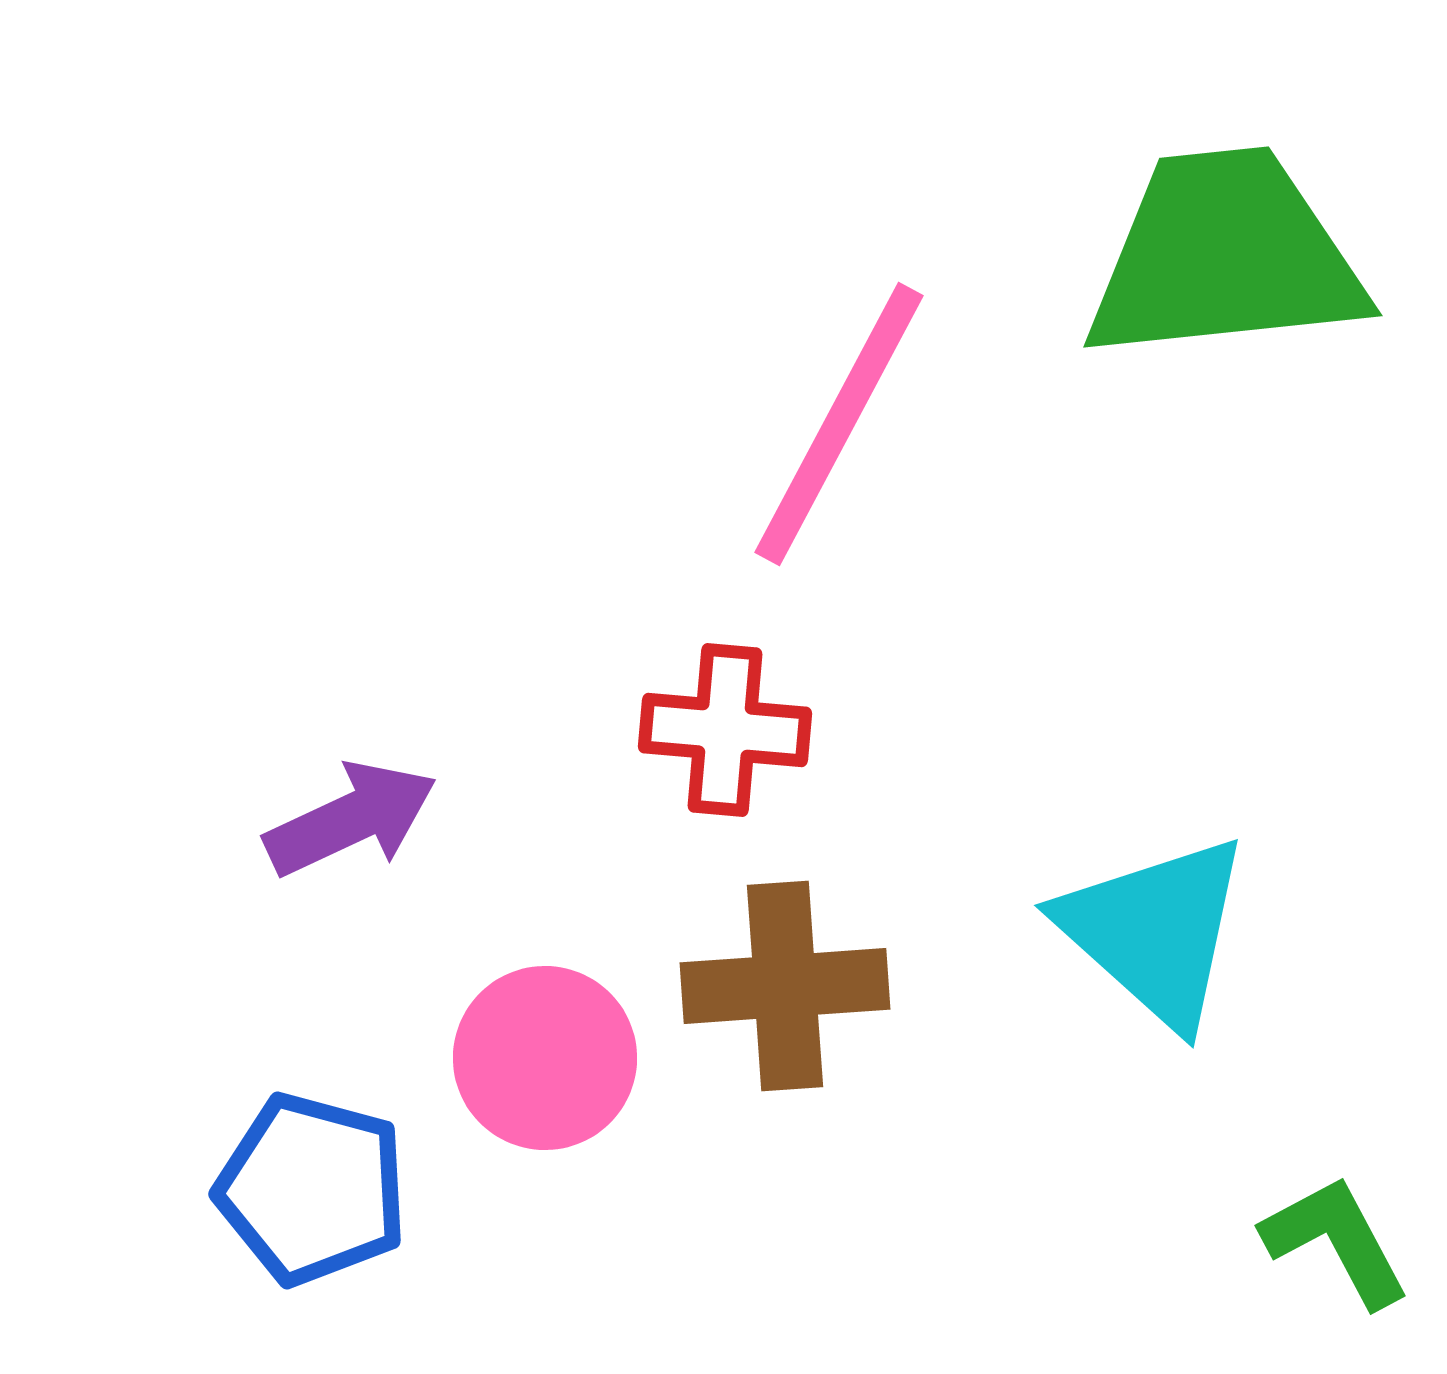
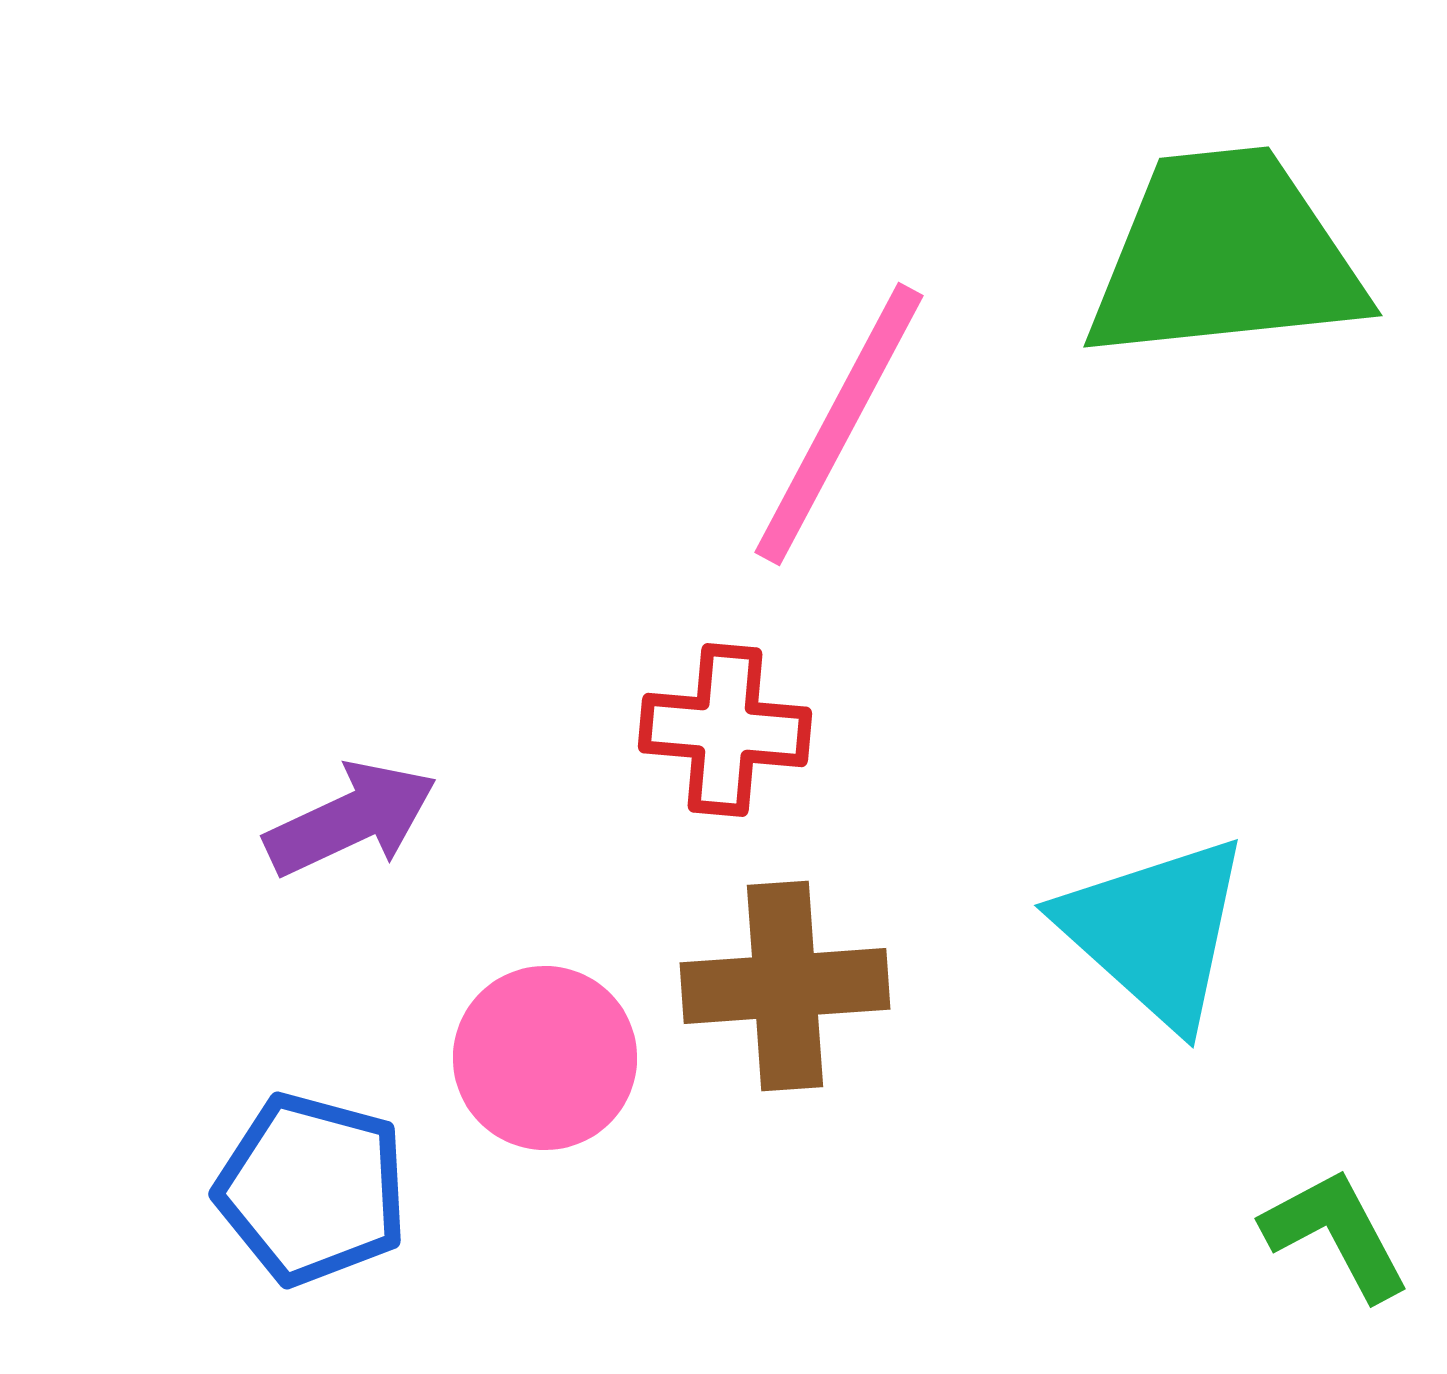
green L-shape: moved 7 px up
